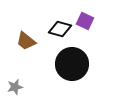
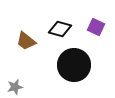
purple square: moved 11 px right, 6 px down
black circle: moved 2 px right, 1 px down
